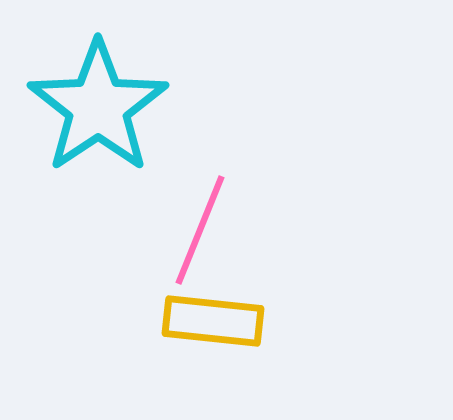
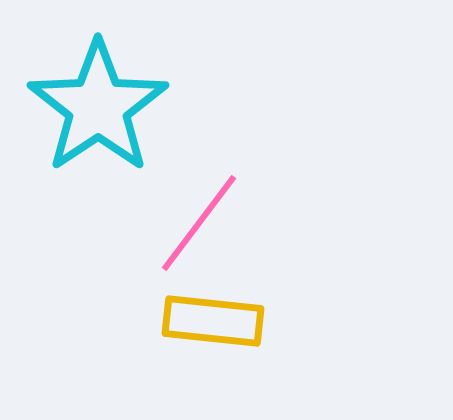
pink line: moved 1 px left, 7 px up; rotated 15 degrees clockwise
